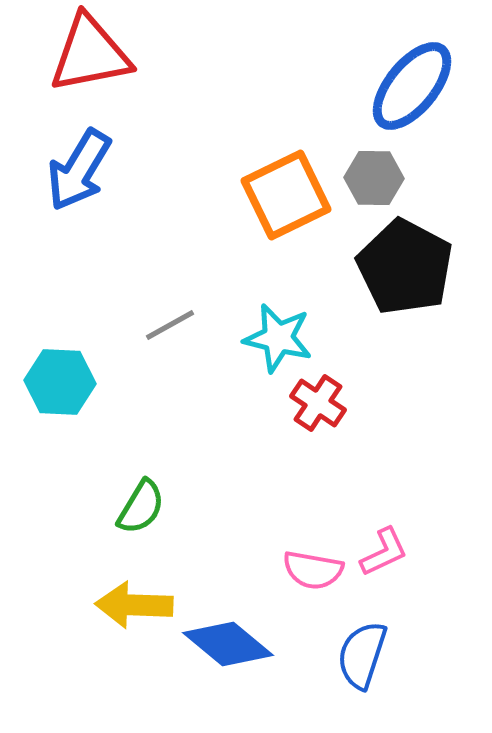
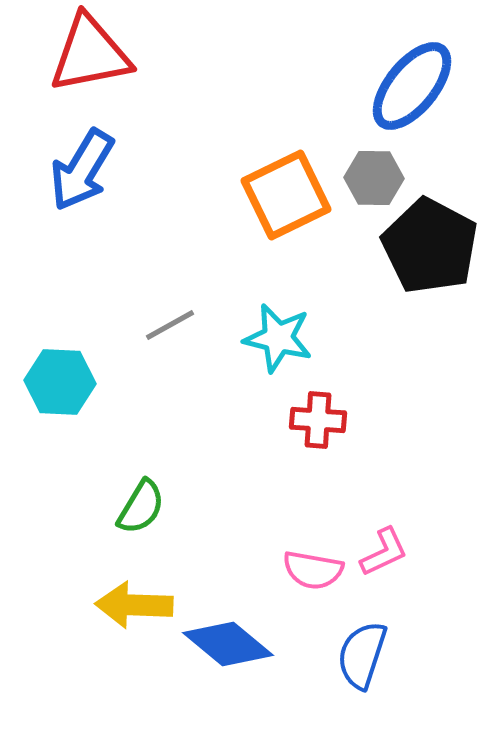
blue arrow: moved 3 px right
black pentagon: moved 25 px right, 21 px up
red cross: moved 17 px down; rotated 30 degrees counterclockwise
